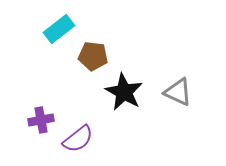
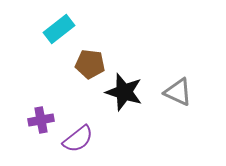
brown pentagon: moved 3 px left, 8 px down
black star: rotated 12 degrees counterclockwise
